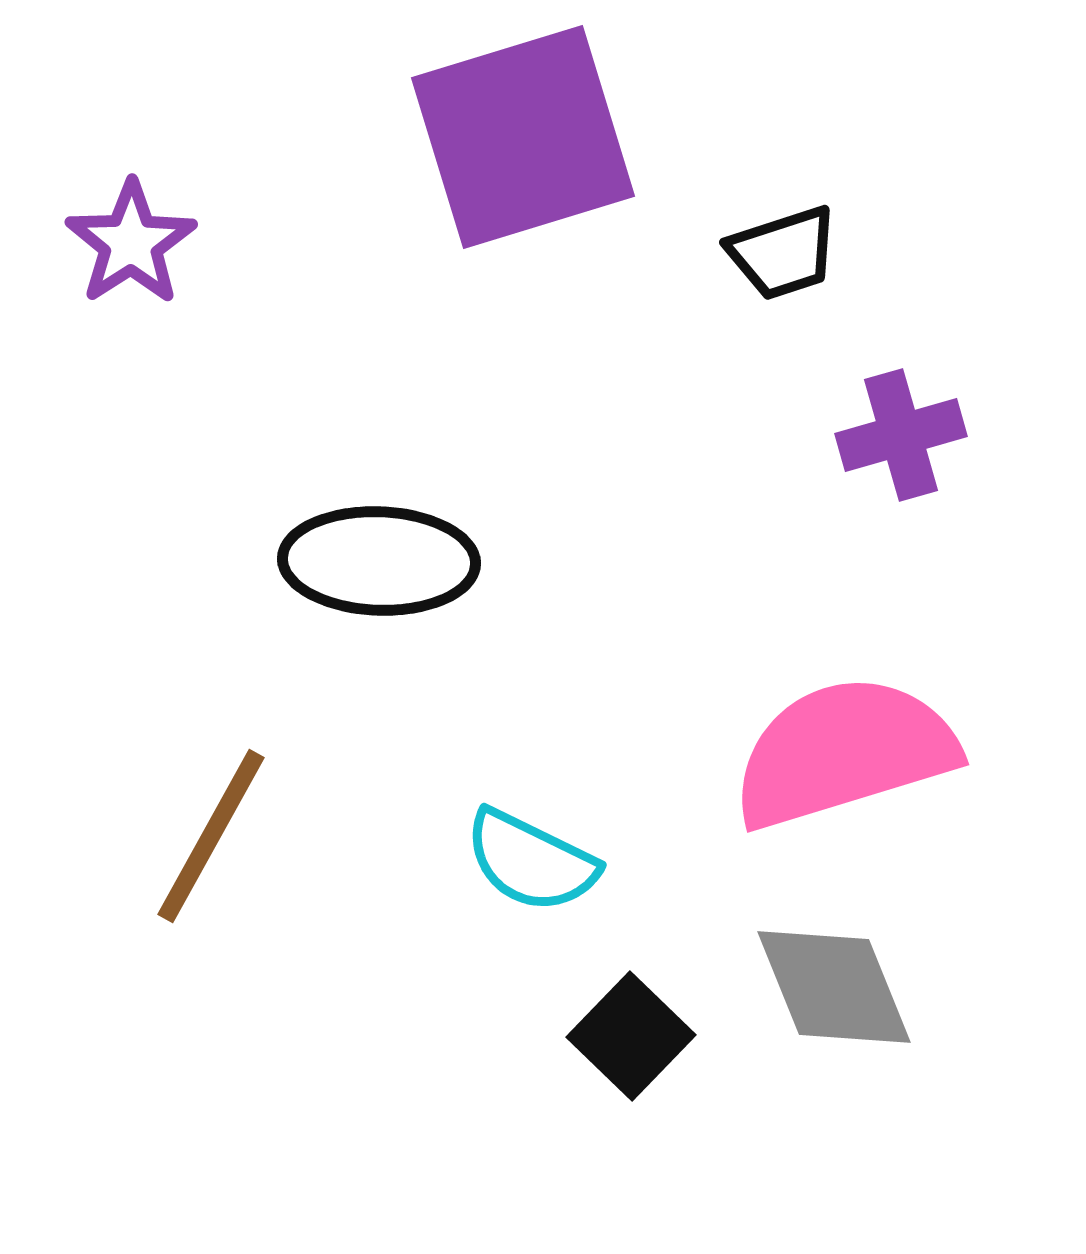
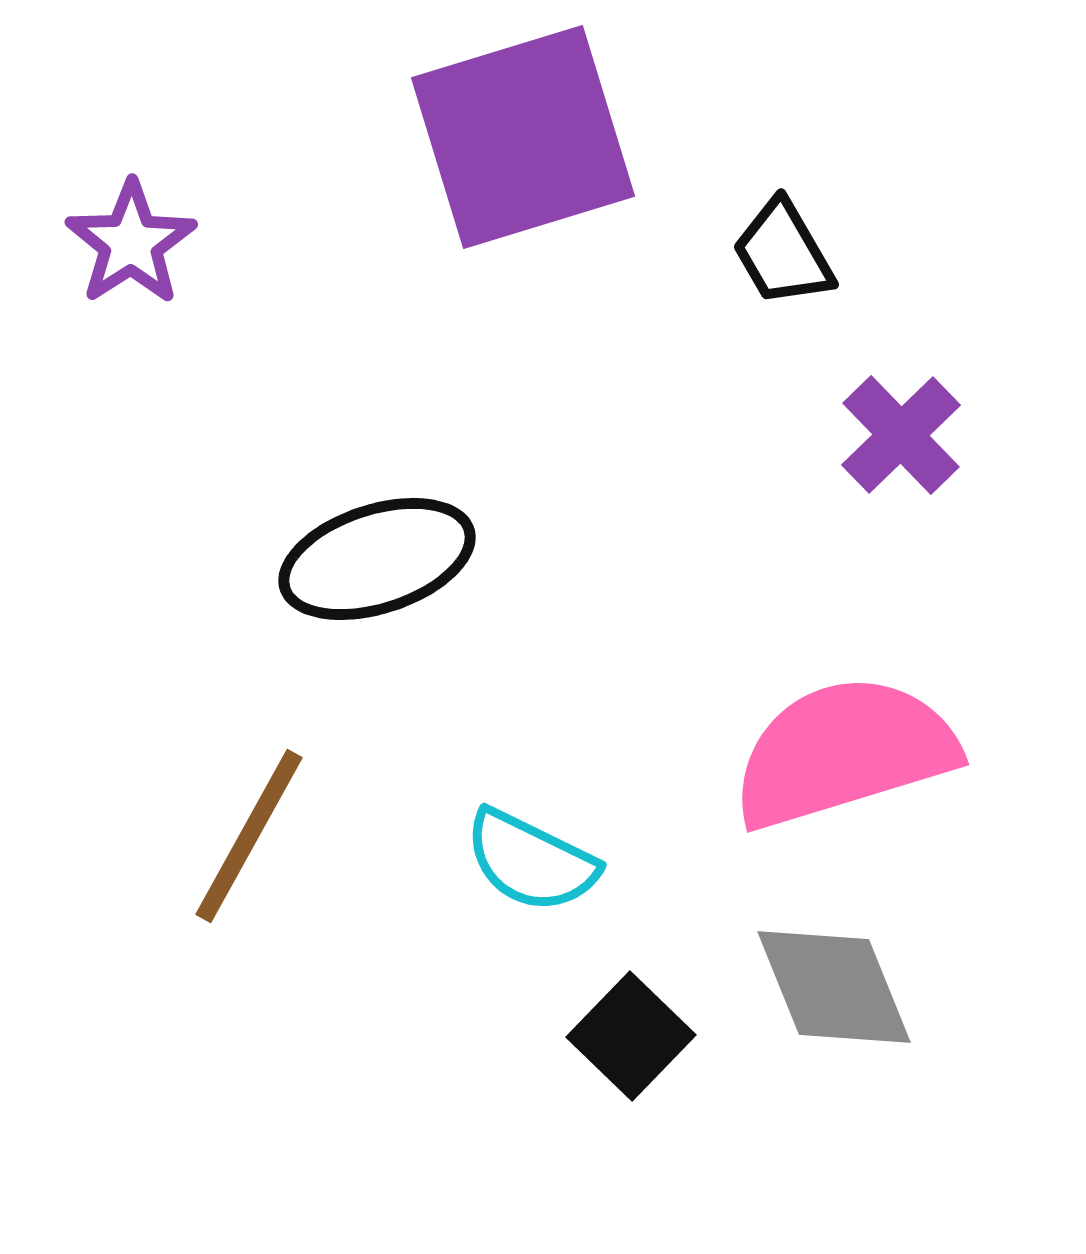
black trapezoid: rotated 78 degrees clockwise
purple cross: rotated 28 degrees counterclockwise
black ellipse: moved 2 px left, 2 px up; rotated 20 degrees counterclockwise
brown line: moved 38 px right
